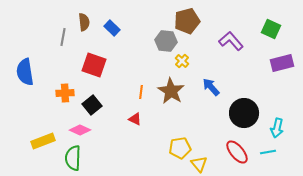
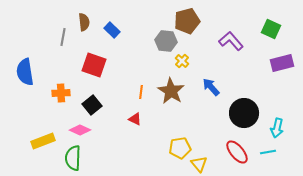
blue rectangle: moved 2 px down
orange cross: moved 4 px left
